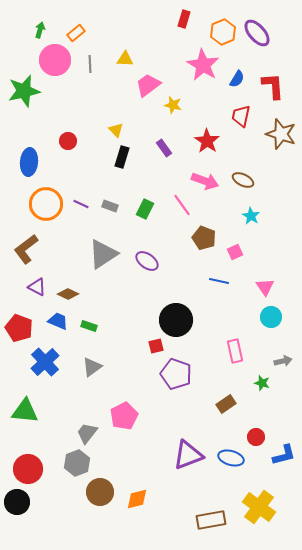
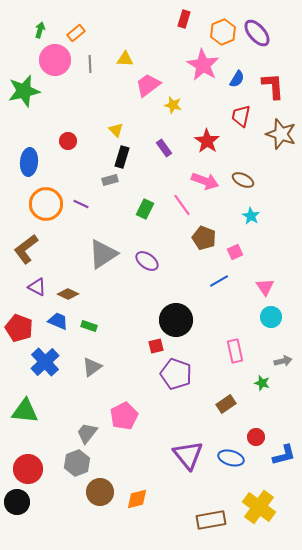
gray rectangle at (110, 206): moved 26 px up; rotated 35 degrees counterclockwise
blue line at (219, 281): rotated 42 degrees counterclockwise
purple triangle at (188, 455): rotated 48 degrees counterclockwise
